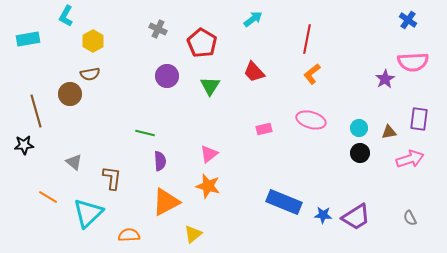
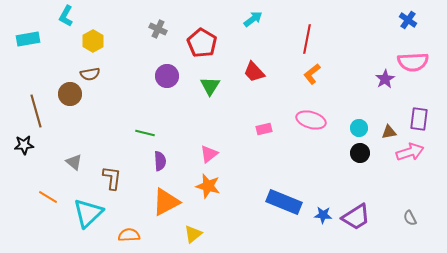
pink arrow: moved 7 px up
